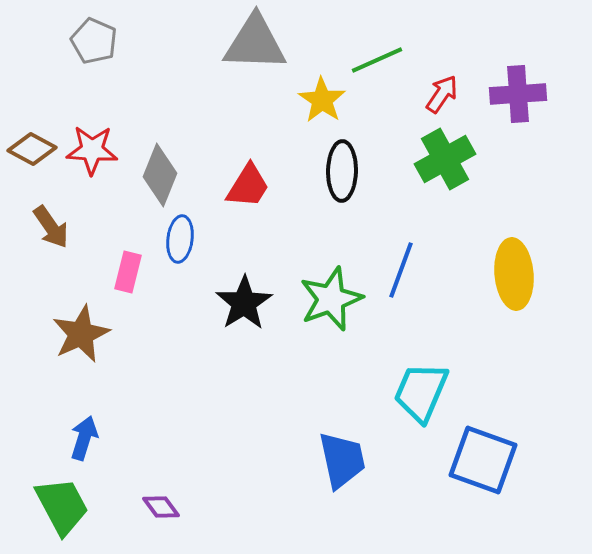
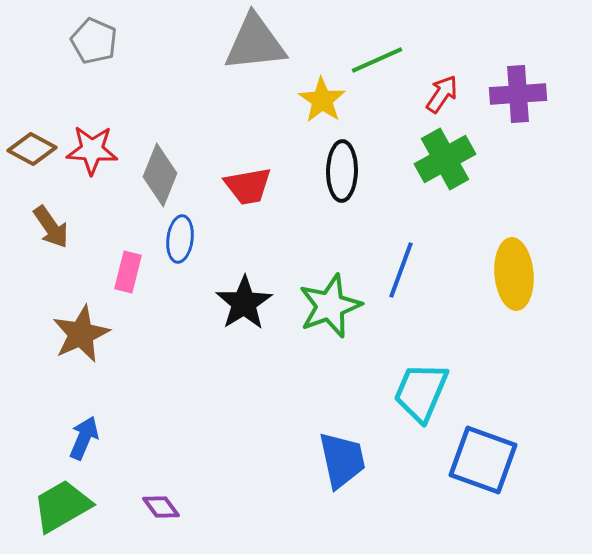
gray triangle: rotated 8 degrees counterclockwise
red trapezoid: rotated 48 degrees clockwise
green star: moved 1 px left, 7 px down
blue arrow: rotated 6 degrees clockwise
green trapezoid: rotated 92 degrees counterclockwise
